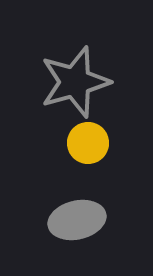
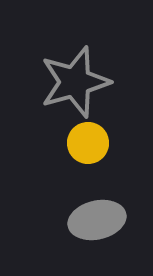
gray ellipse: moved 20 px right
